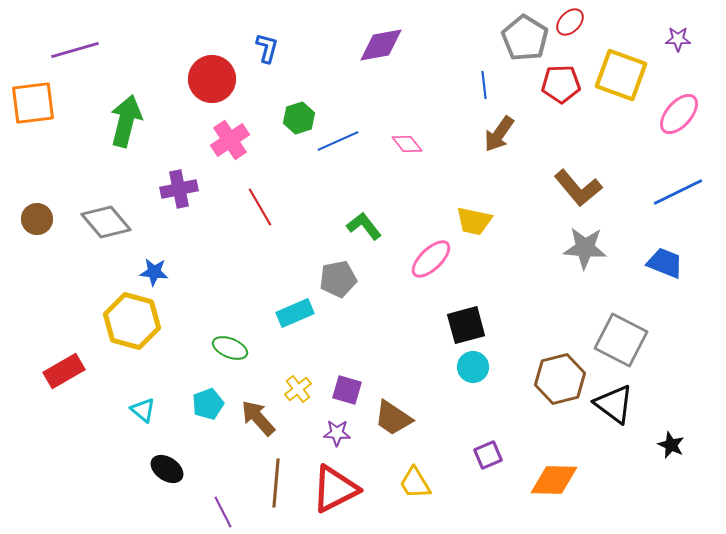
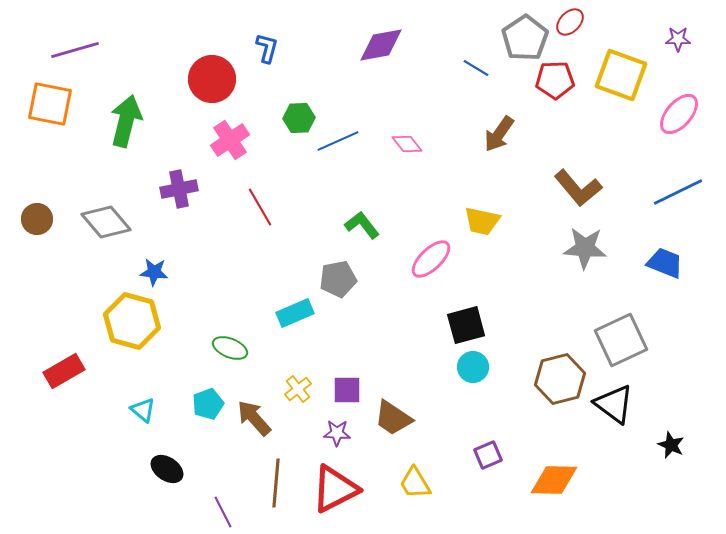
gray pentagon at (525, 38): rotated 6 degrees clockwise
red pentagon at (561, 84): moved 6 px left, 4 px up
blue line at (484, 85): moved 8 px left, 17 px up; rotated 52 degrees counterclockwise
orange square at (33, 103): moved 17 px right, 1 px down; rotated 18 degrees clockwise
green hexagon at (299, 118): rotated 16 degrees clockwise
yellow trapezoid at (474, 221): moved 8 px right
green L-shape at (364, 226): moved 2 px left, 1 px up
gray square at (621, 340): rotated 38 degrees clockwise
purple square at (347, 390): rotated 16 degrees counterclockwise
brown arrow at (258, 418): moved 4 px left
